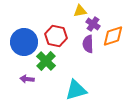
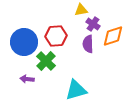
yellow triangle: moved 1 px right, 1 px up
red hexagon: rotated 15 degrees counterclockwise
